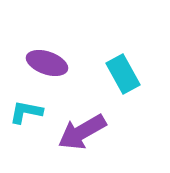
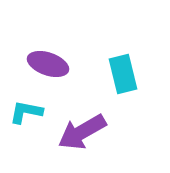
purple ellipse: moved 1 px right, 1 px down
cyan rectangle: rotated 15 degrees clockwise
